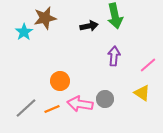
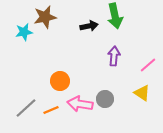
brown star: moved 1 px up
cyan star: rotated 24 degrees clockwise
orange line: moved 1 px left, 1 px down
